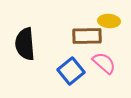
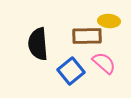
black semicircle: moved 13 px right
